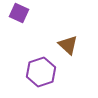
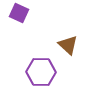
purple hexagon: rotated 20 degrees clockwise
